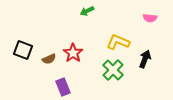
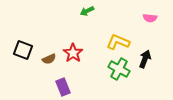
green cross: moved 6 px right, 1 px up; rotated 15 degrees counterclockwise
